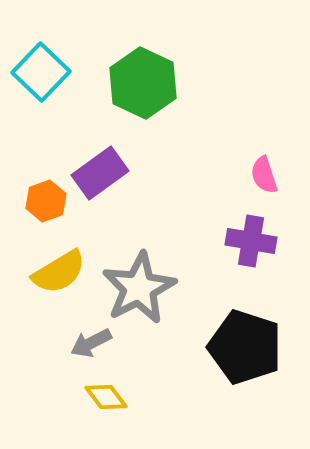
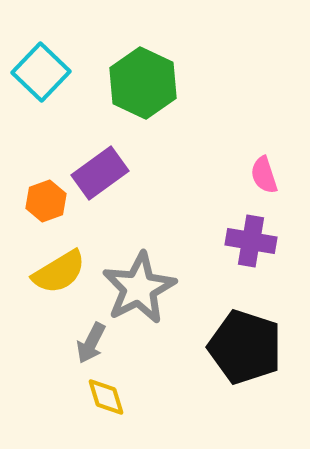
gray arrow: rotated 36 degrees counterclockwise
yellow diamond: rotated 21 degrees clockwise
